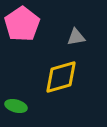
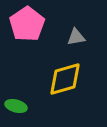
pink pentagon: moved 5 px right
yellow diamond: moved 4 px right, 2 px down
